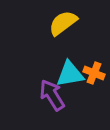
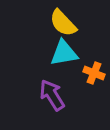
yellow semicircle: rotated 96 degrees counterclockwise
cyan triangle: moved 6 px left, 21 px up
